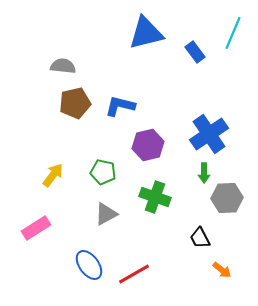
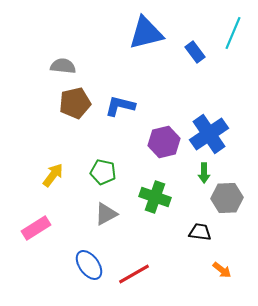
purple hexagon: moved 16 px right, 3 px up
black trapezoid: moved 6 px up; rotated 125 degrees clockwise
